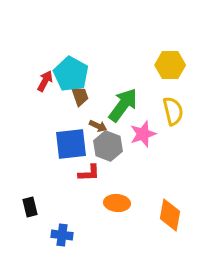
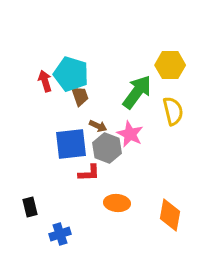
cyan pentagon: rotated 12 degrees counterclockwise
red arrow: rotated 45 degrees counterclockwise
green arrow: moved 14 px right, 13 px up
pink star: moved 13 px left; rotated 28 degrees counterclockwise
gray hexagon: moved 1 px left, 2 px down
blue cross: moved 2 px left, 1 px up; rotated 25 degrees counterclockwise
